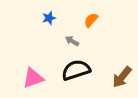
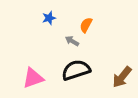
orange semicircle: moved 5 px left, 5 px down; rotated 14 degrees counterclockwise
